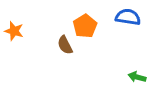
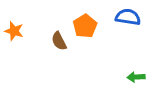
brown semicircle: moved 6 px left, 4 px up
green arrow: moved 1 px left; rotated 18 degrees counterclockwise
